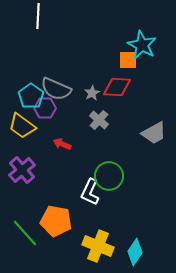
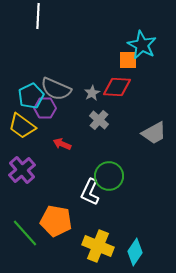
cyan pentagon: rotated 10 degrees clockwise
